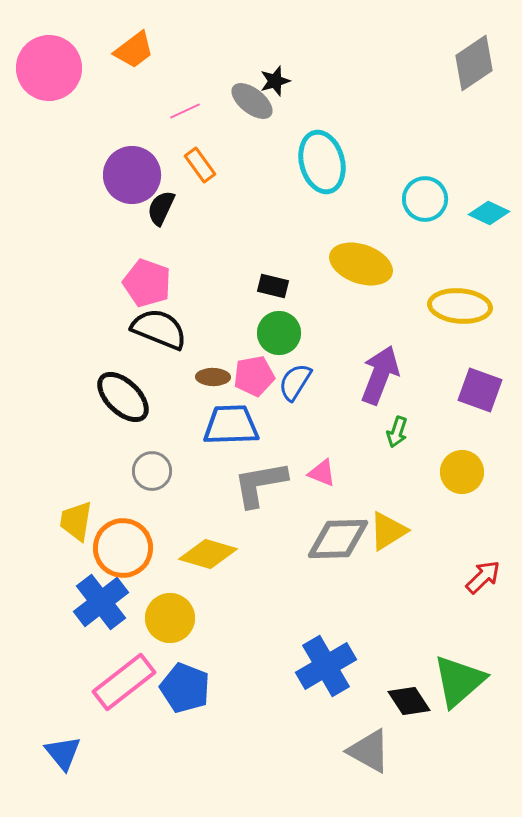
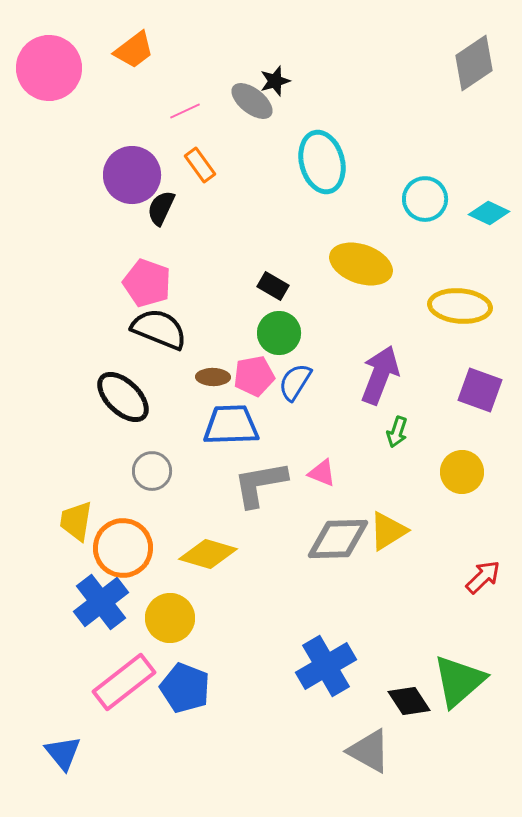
black rectangle at (273, 286): rotated 16 degrees clockwise
